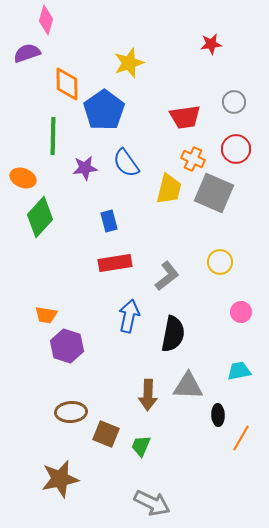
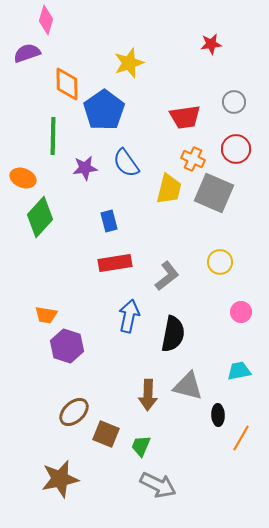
gray triangle: rotated 12 degrees clockwise
brown ellipse: moved 3 px right; rotated 40 degrees counterclockwise
gray arrow: moved 6 px right, 18 px up
